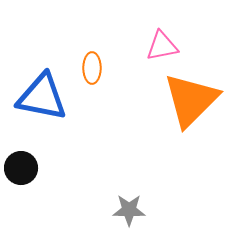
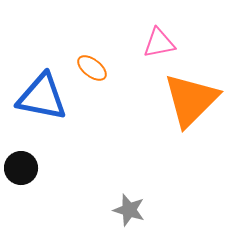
pink triangle: moved 3 px left, 3 px up
orange ellipse: rotated 52 degrees counterclockwise
gray star: rotated 16 degrees clockwise
